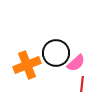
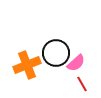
red line: rotated 35 degrees counterclockwise
